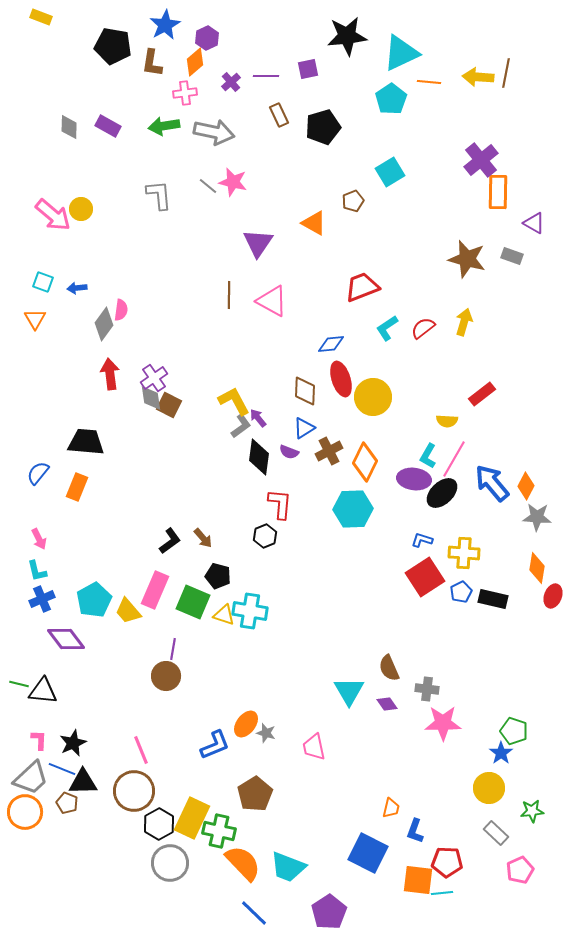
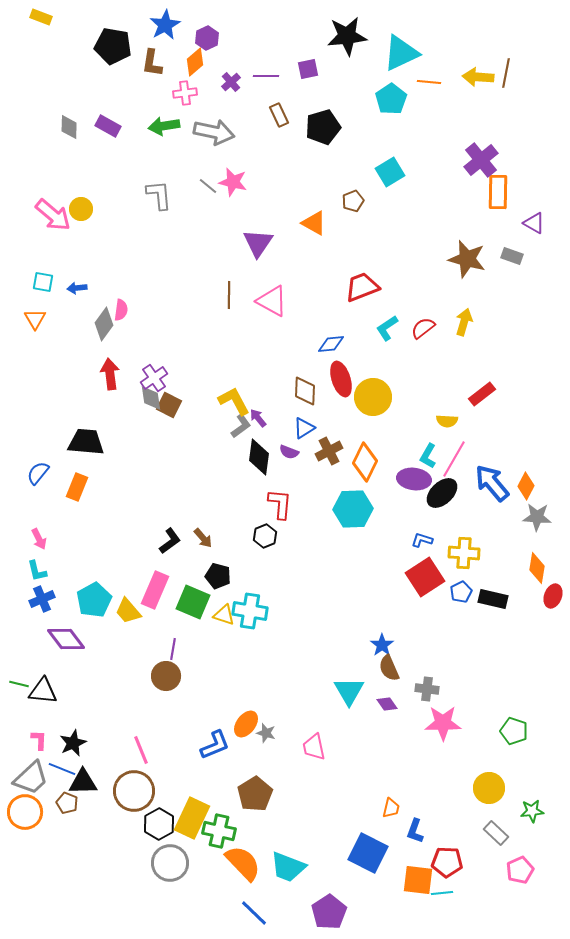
cyan square at (43, 282): rotated 10 degrees counterclockwise
blue star at (501, 753): moved 119 px left, 108 px up
